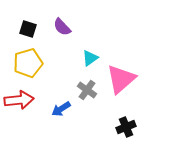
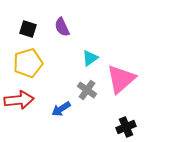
purple semicircle: rotated 18 degrees clockwise
